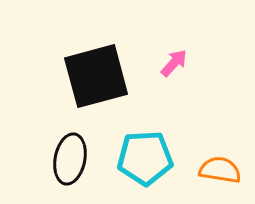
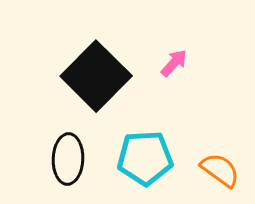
black square: rotated 30 degrees counterclockwise
black ellipse: moved 2 px left; rotated 9 degrees counterclockwise
orange semicircle: rotated 27 degrees clockwise
